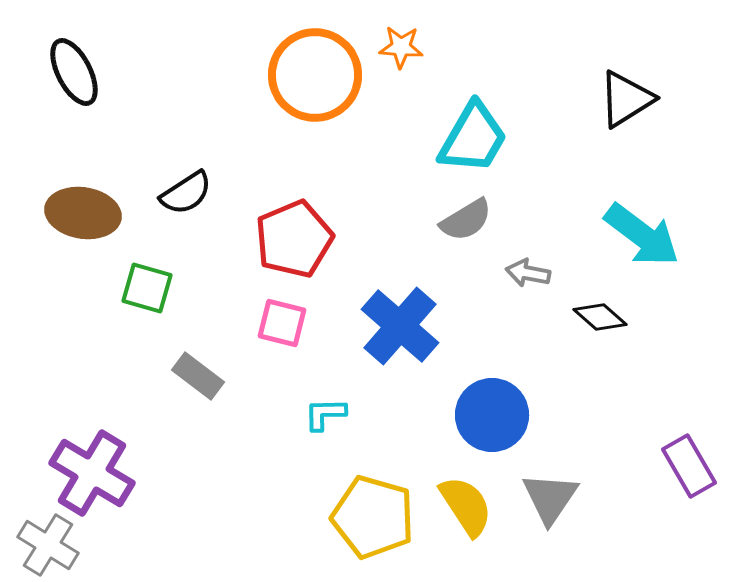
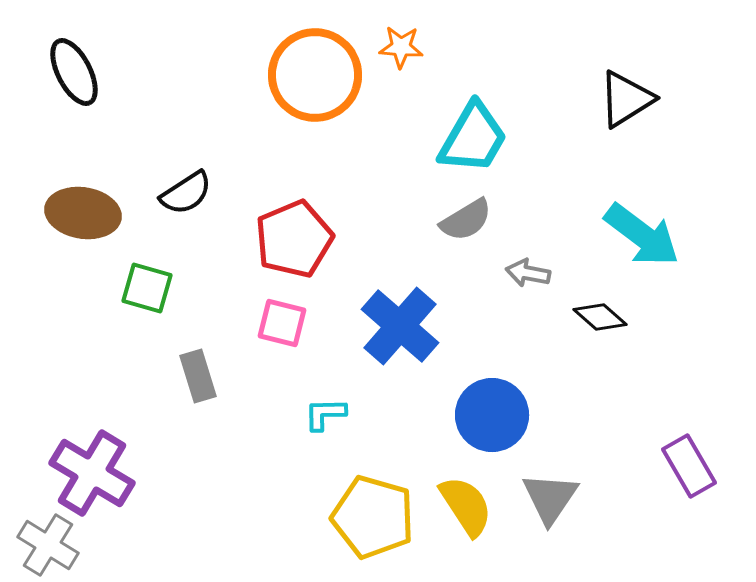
gray rectangle: rotated 36 degrees clockwise
